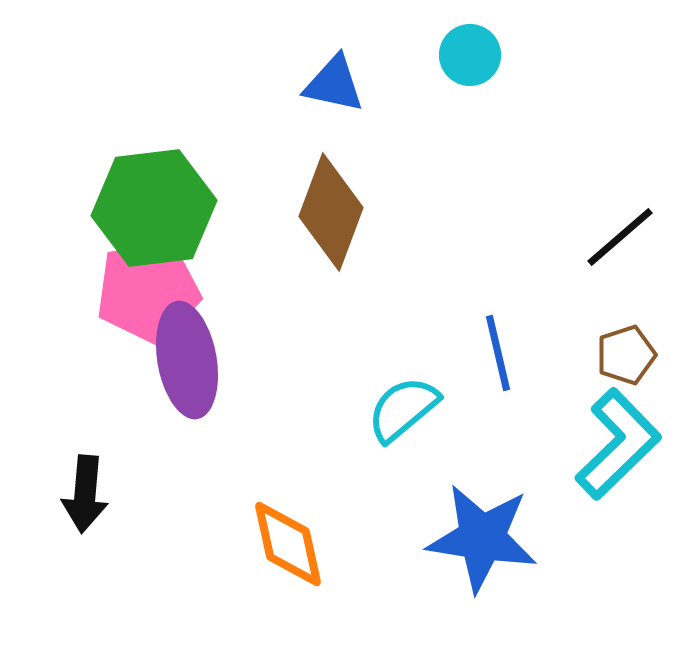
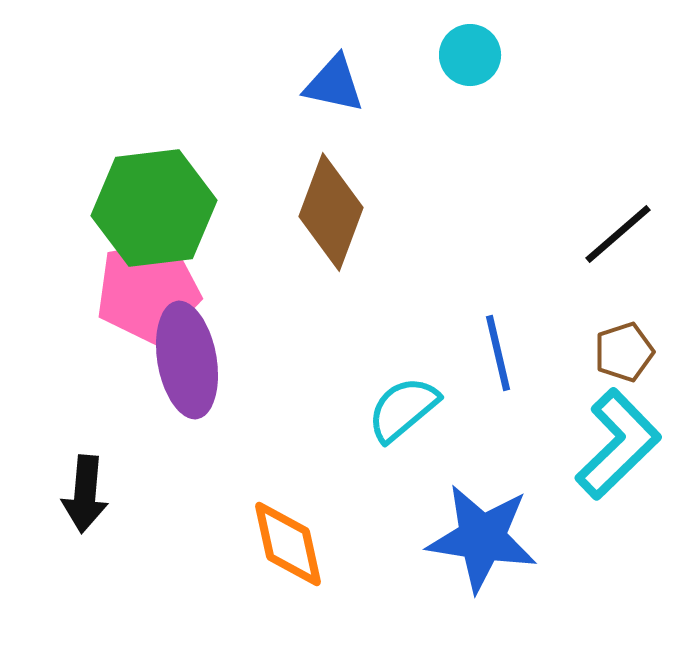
black line: moved 2 px left, 3 px up
brown pentagon: moved 2 px left, 3 px up
